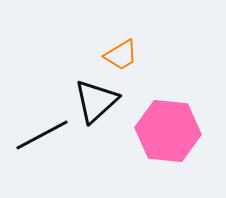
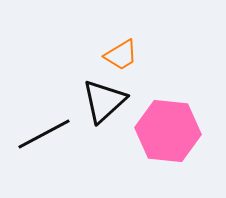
black triangle: moved 8 px right
black line: moved 2 px right, 1 px up
